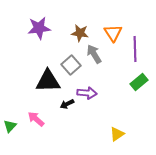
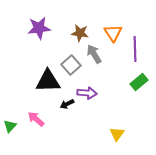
yellow triangle: rotated 21 degrees counterclockwise
